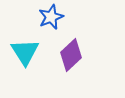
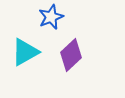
cyan triangle: rotated 32 degrees clockwise
